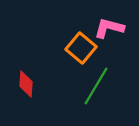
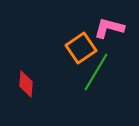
orange square: rotated 16 degrees clockwise
green line: moved 14 px up
